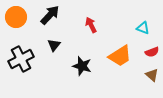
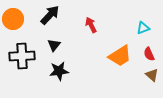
orange circle: moved 3 px left, 2 px down
cyan triangle: rotated 40 degrees counterclockwise
red semicircle: moved 3 px left, 2 px down; rotated 88 degrees clockwise
black cross: moved 1 px right, 3 px up; rotated 25 degrees clockwise
black star: moved 23 px left, 5 px down; rotated 24 degrees counterclockwise
